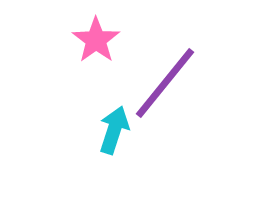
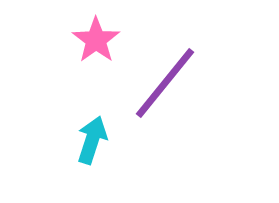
cyan arrow: moved 22 px left, 10 px down
